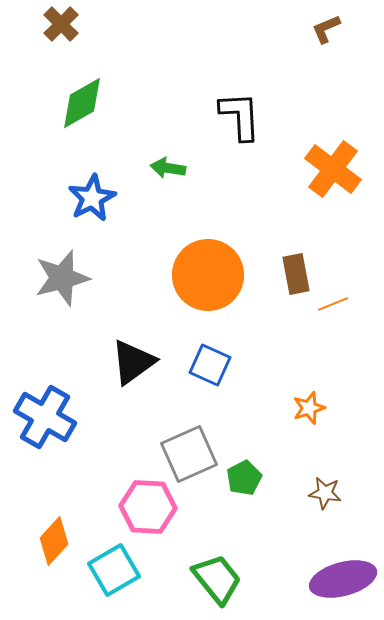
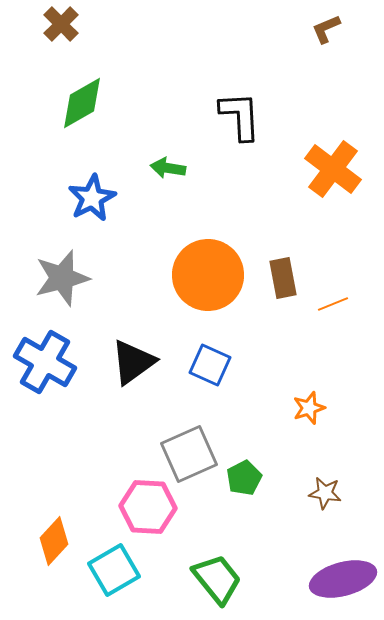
brown rectangle: moved 13 px left, 4 px down
blue cross: moved 55 px up
